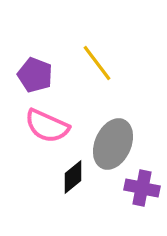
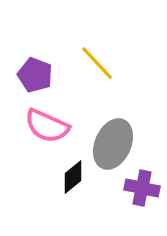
yellow line: rotated 6 degrees counterclockwise
